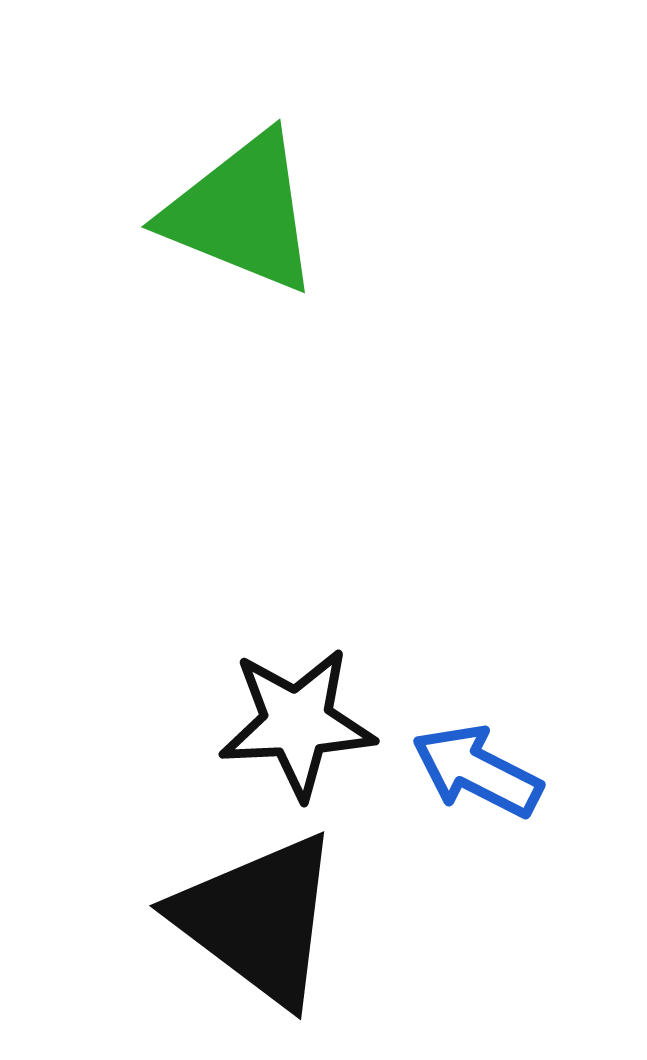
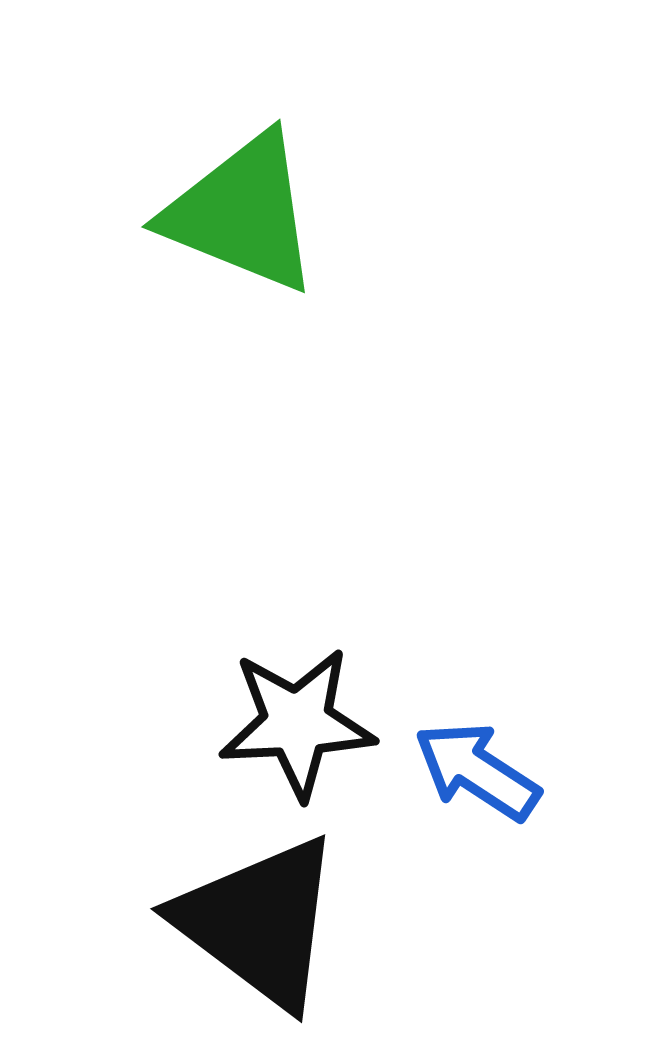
blue arrow: rotated 6 degrees clockwise
black triangle: moved 1 px right, 3 px down
